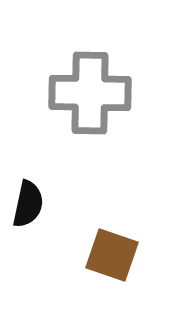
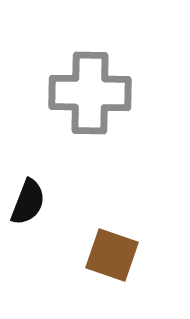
black semicircle: moved 2 px up; rotated 9 degrees clockwise
